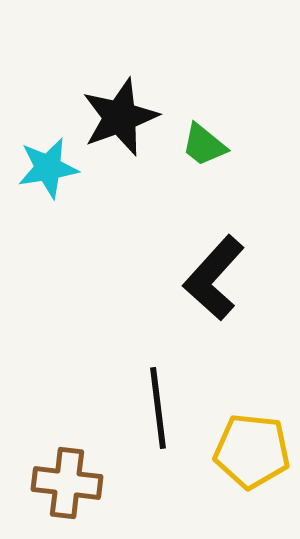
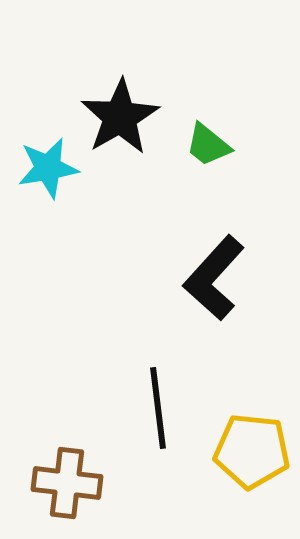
black star: rotated 10 degrees counterclockwise
green trapezoid: moved 4 px right
